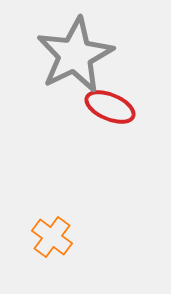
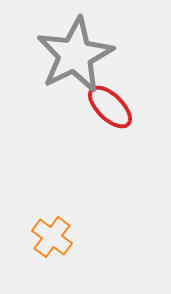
red ellipse: rotated 21 degrees clockwise
